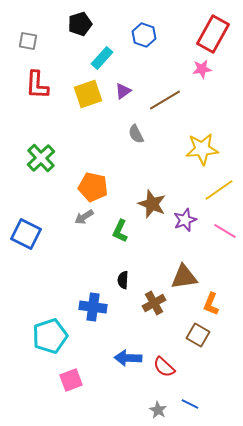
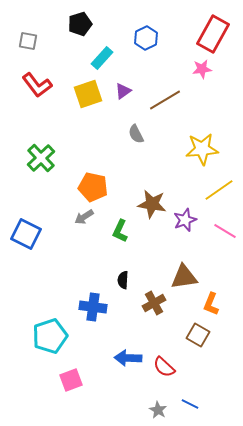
blue hexagon: moved 2 px right, 3 px down; rotated 15 degrees clockwise
red L-shape: rotated 40 degrees counterclockwise
brown star: rotated 12 degrees counterclockwise
